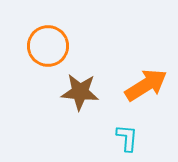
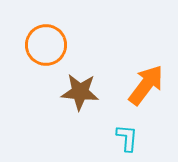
orange circle: moved 2 px left, 1 px up
orange arrow: rotated 21 degrees counterclockwise
